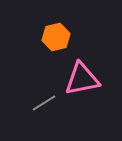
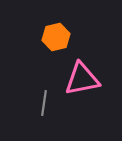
gray line: rotated 50 degrees counterclockwise
